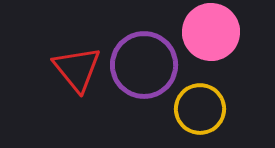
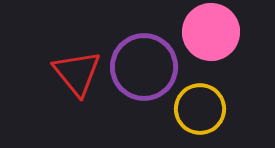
purple circle: moved 2 px down
red triangle: moved 4 px down
